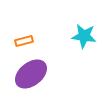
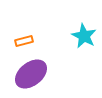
cyan star: rotated 20 degrees clockwise
